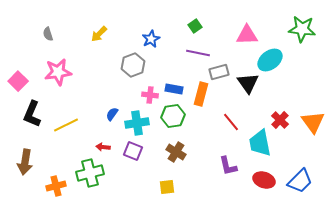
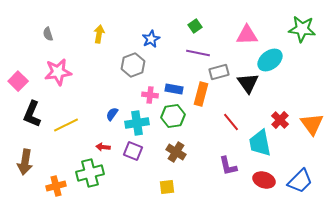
yellow arrow: rotated 144 degrees clockwise
orange triangle: moved 1 px left, 2 px down
